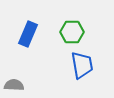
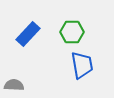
blue rectangle: rotated 20 degrees clockwise
